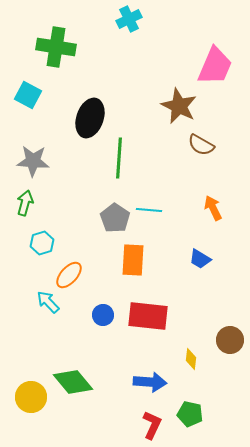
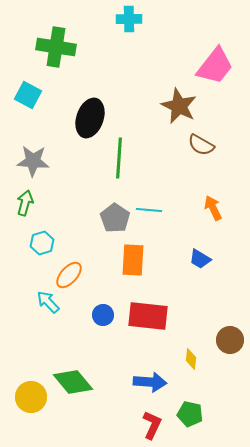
cyan cross: rotated 25 degrees clockwise
pink trapezoid: rotated 15 degrees clockwise
